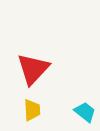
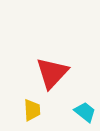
red triangle: moved 19 px right, 4 px down
